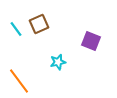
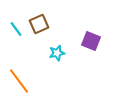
cyan star: moved 1 px left, 9 px up
